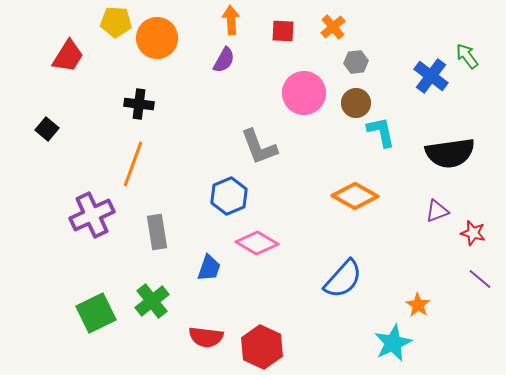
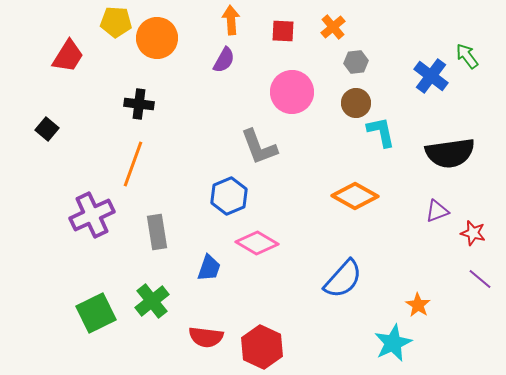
pink circle: moved 12 px left, 1 px up
